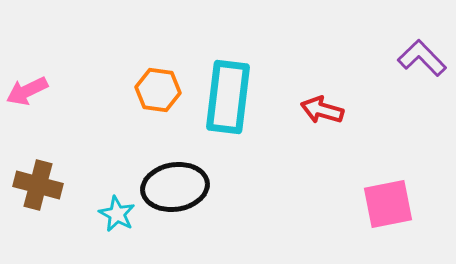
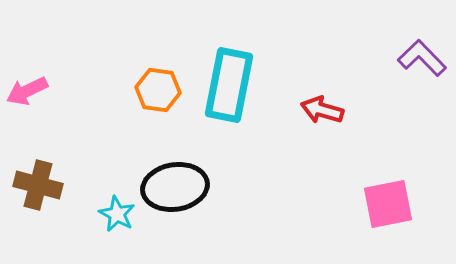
cyan rectangle: moved 1 px right, 12 px up; rotated 4 degrees clockwise
